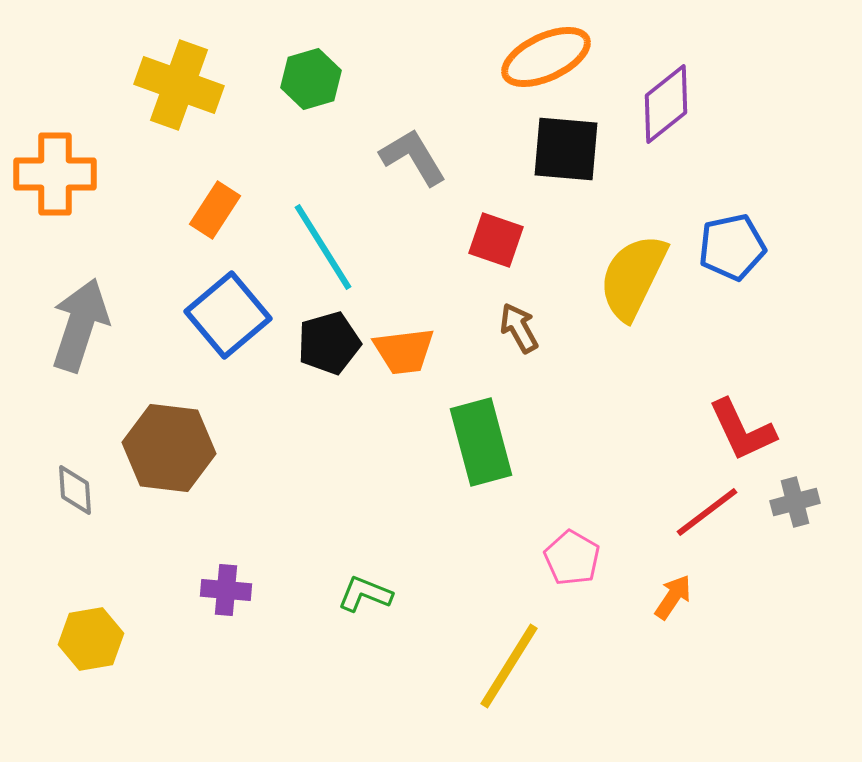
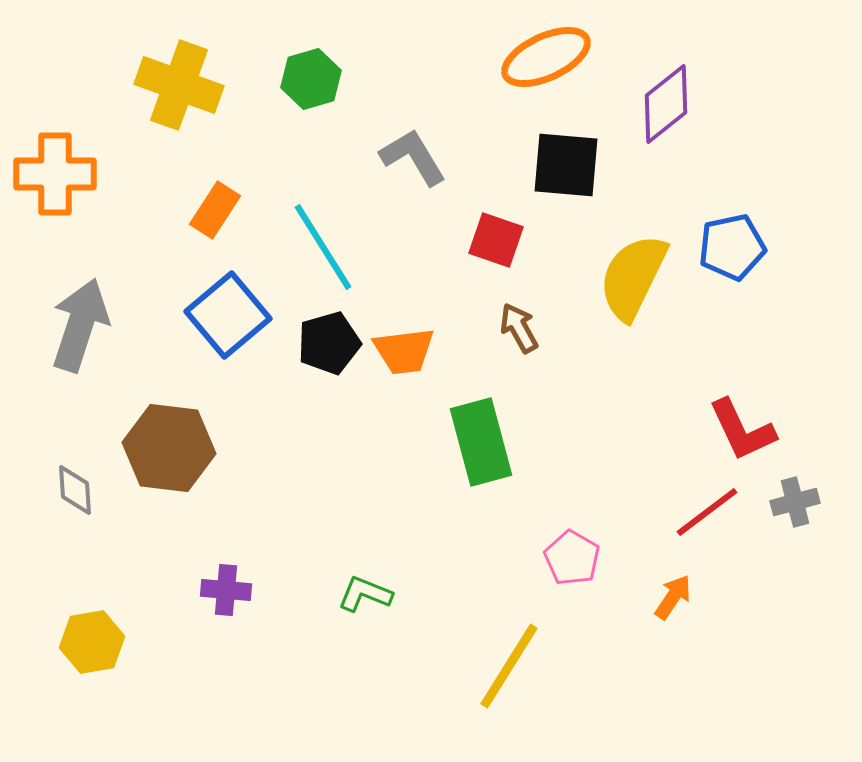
black square: moved 16 px down
yellow hexagon: moved 1 px right, 3 px down
